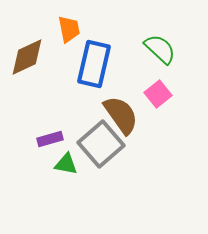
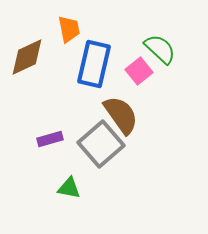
pink square: moved 19 px left, 23 px up
green triangle: moved 3 px right, 24 px down
